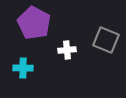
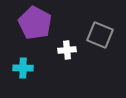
purple pentagon: moved 1 px right
gray square: moved 6 px left, 5 px up
